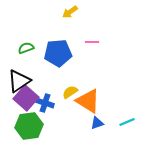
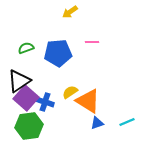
blue cross: moved 1 px up
